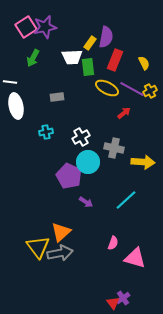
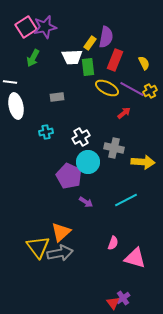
cyan line: rotated 15 degrees clockwise
